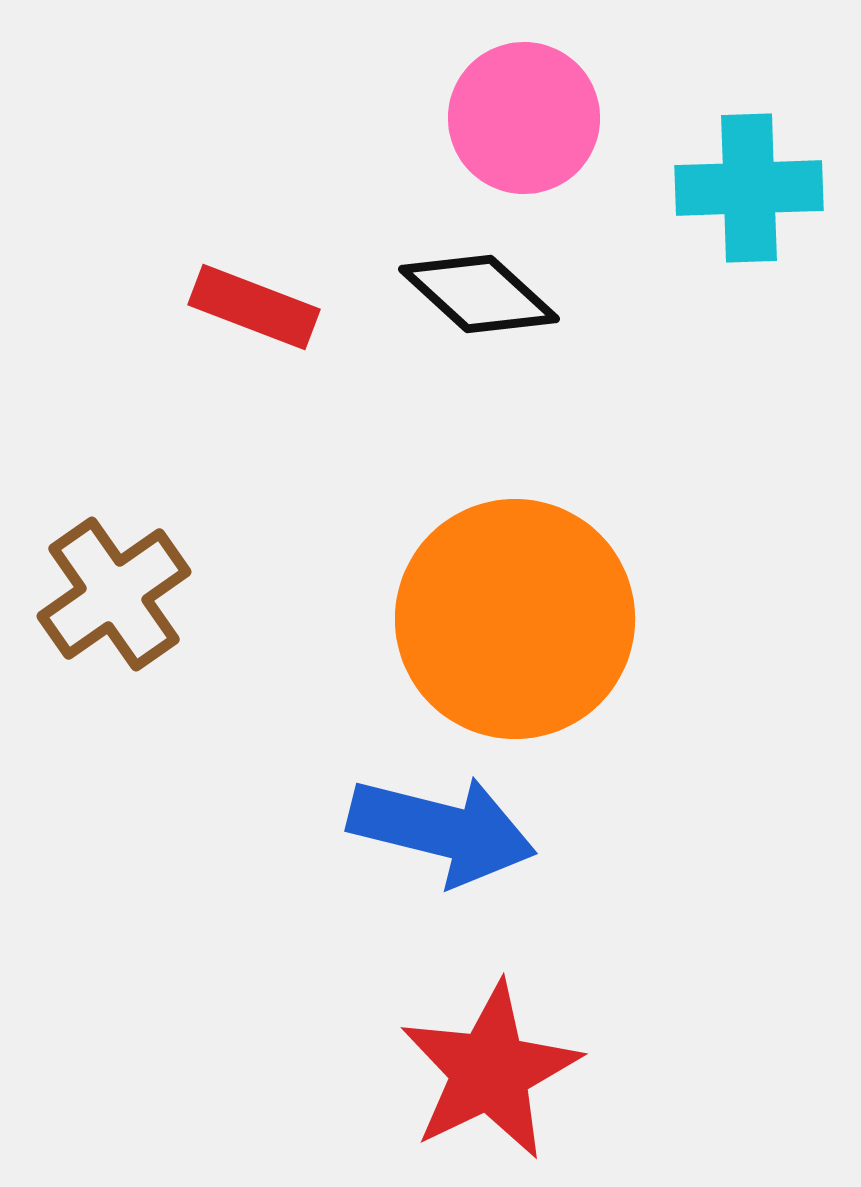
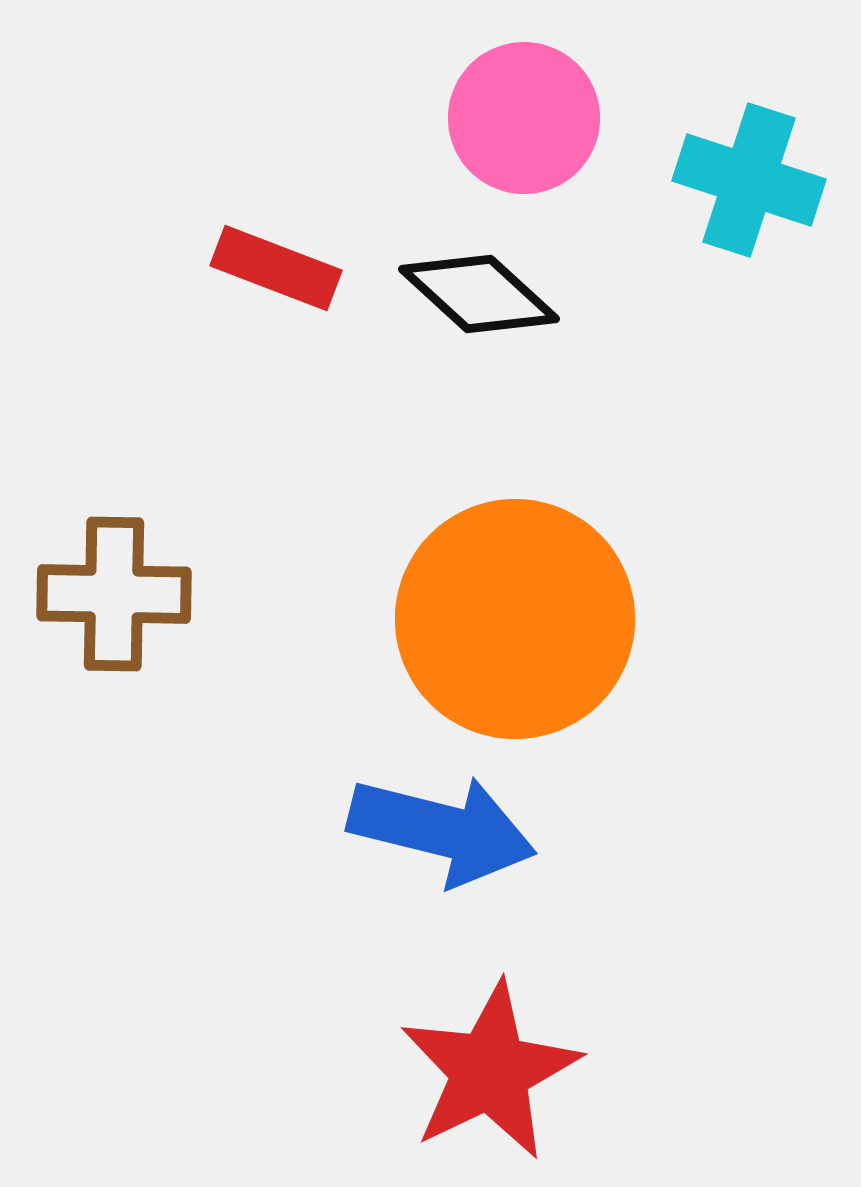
cyan cross: moved 8 px up; rotated 20 degrees clockwise
red rectangle: moved 22 px right, 39 px up
brown cross: rotated 36 degrees clockwise
